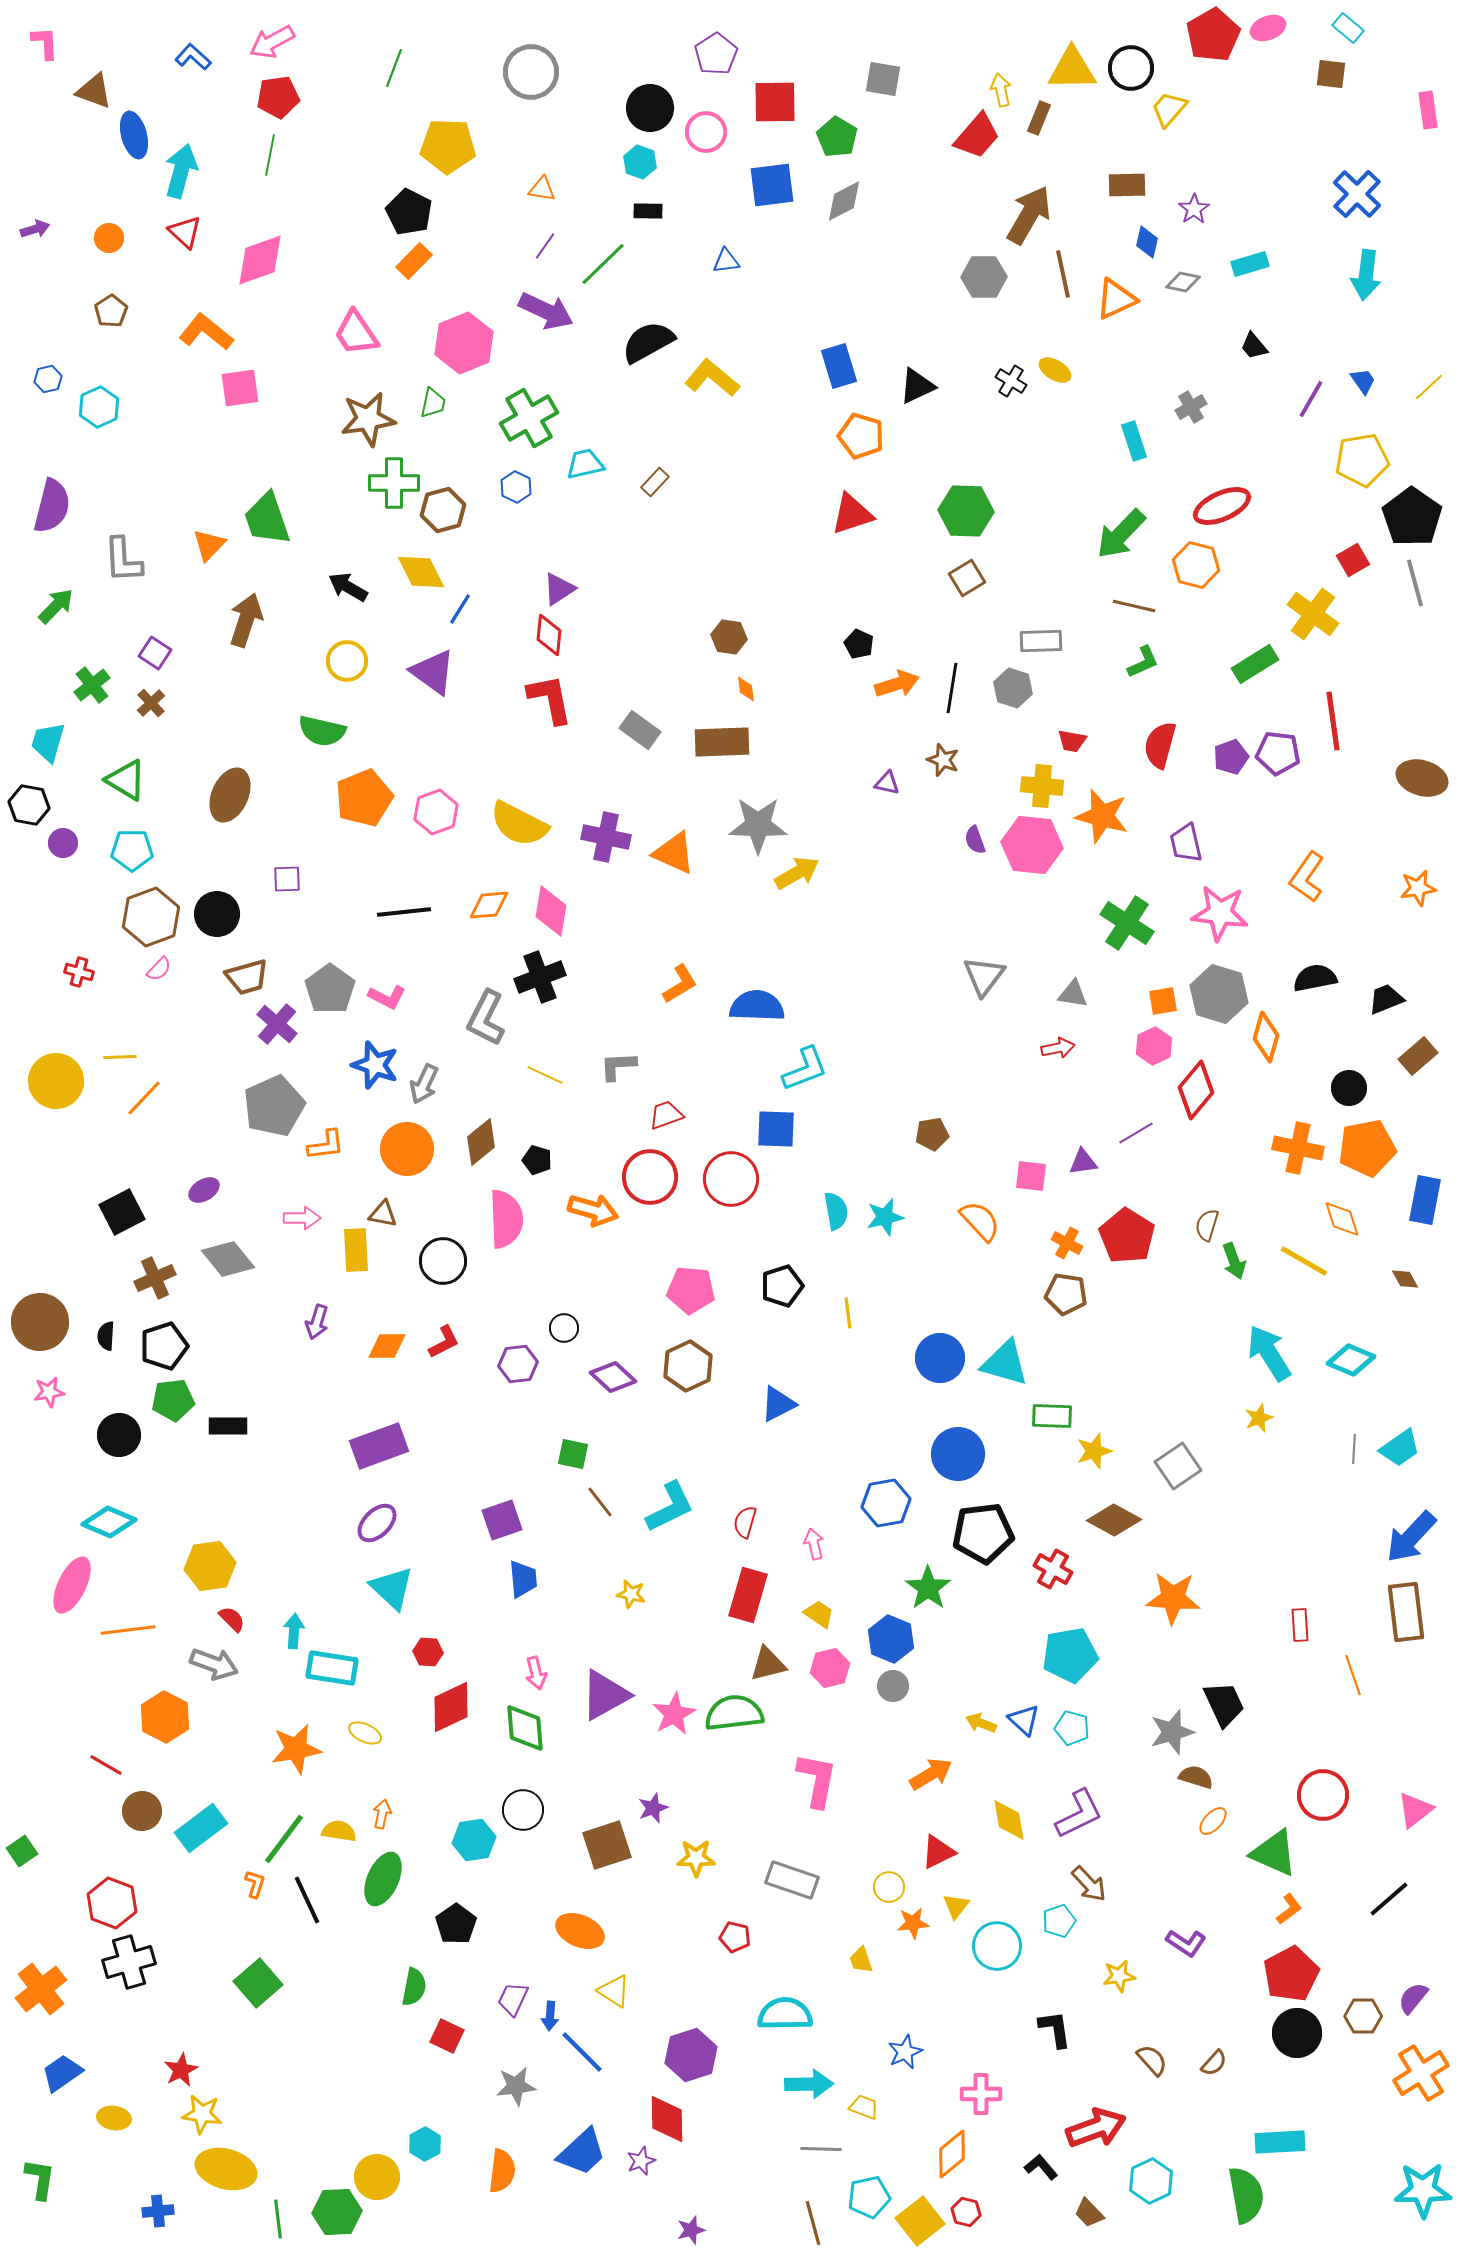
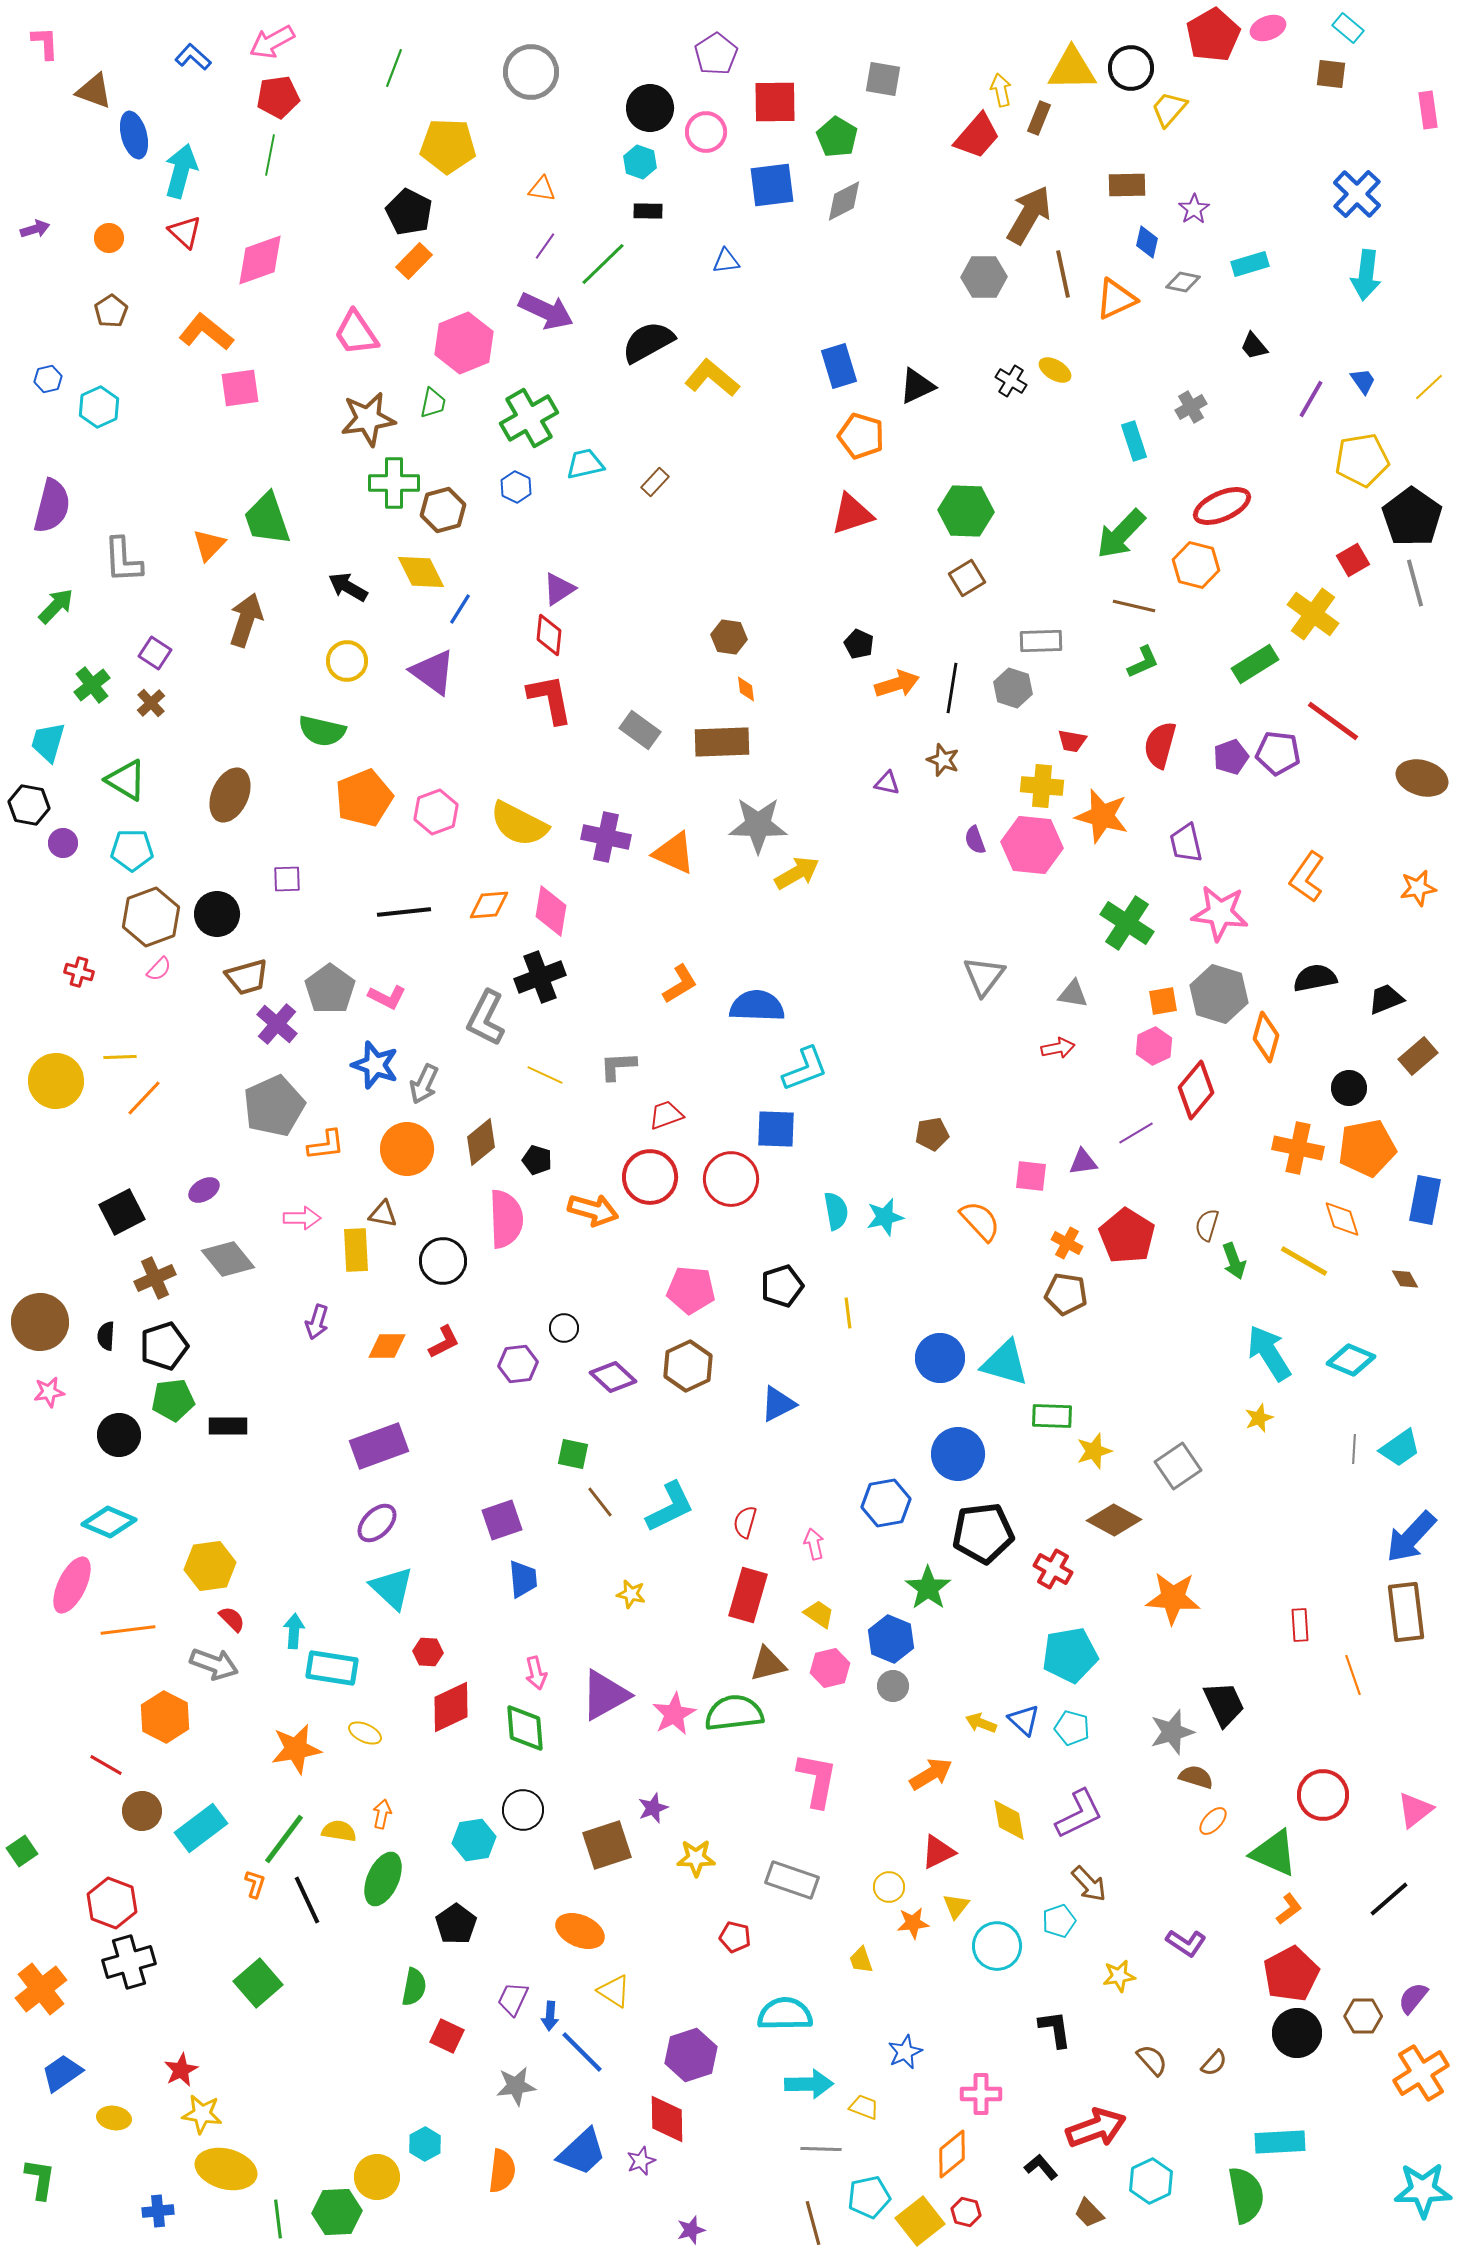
red line at (1333, 721): rotated 46 degrees counterclockwise
